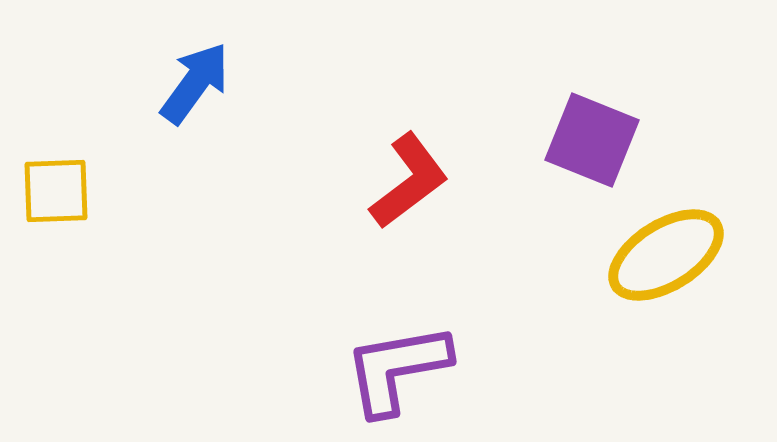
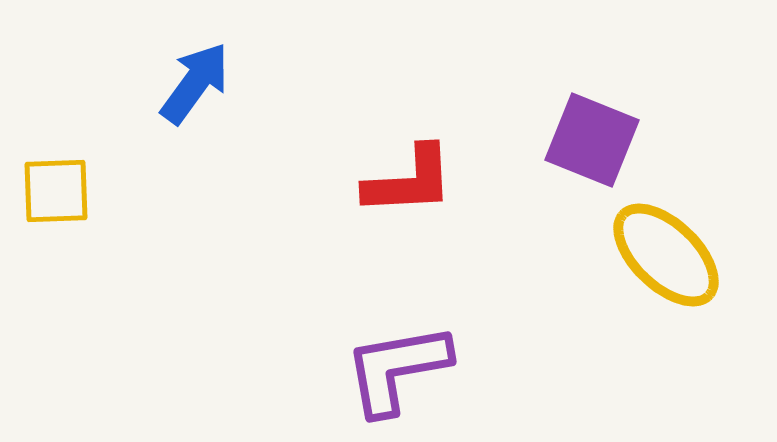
red L-shape: rotated 34 degrees clockwise
yellow ellipse: rotated 76 degrees clockwise
